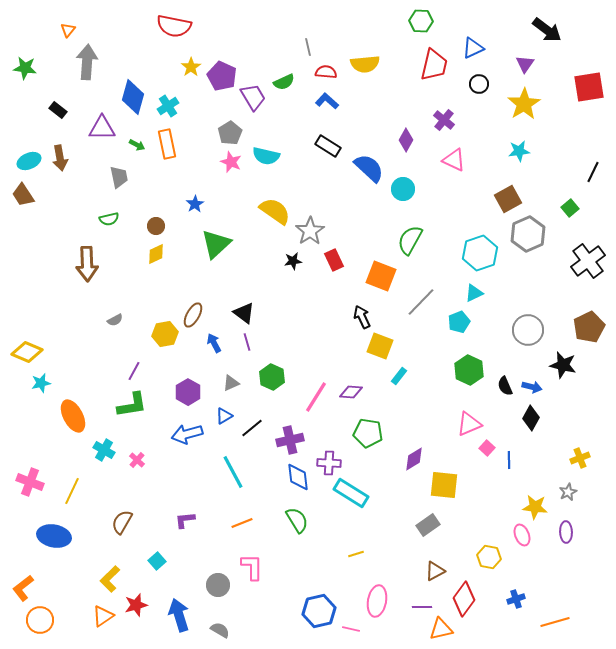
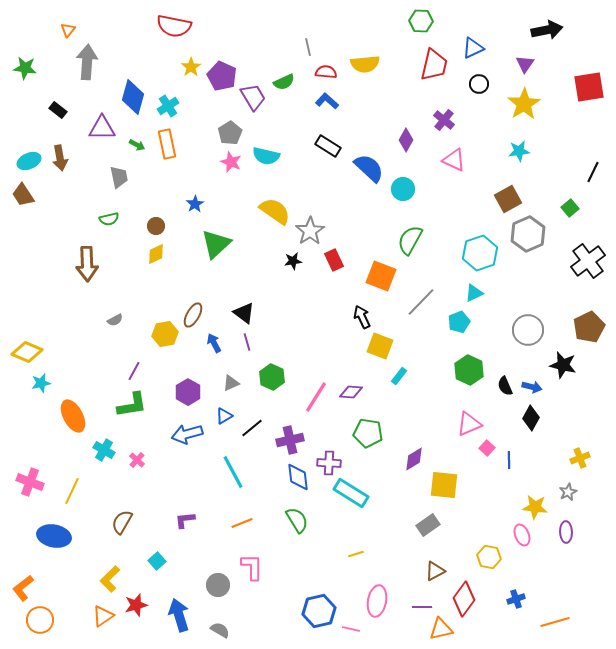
black arrow at (547, 30): rotated 48 degrees counterclockwise
